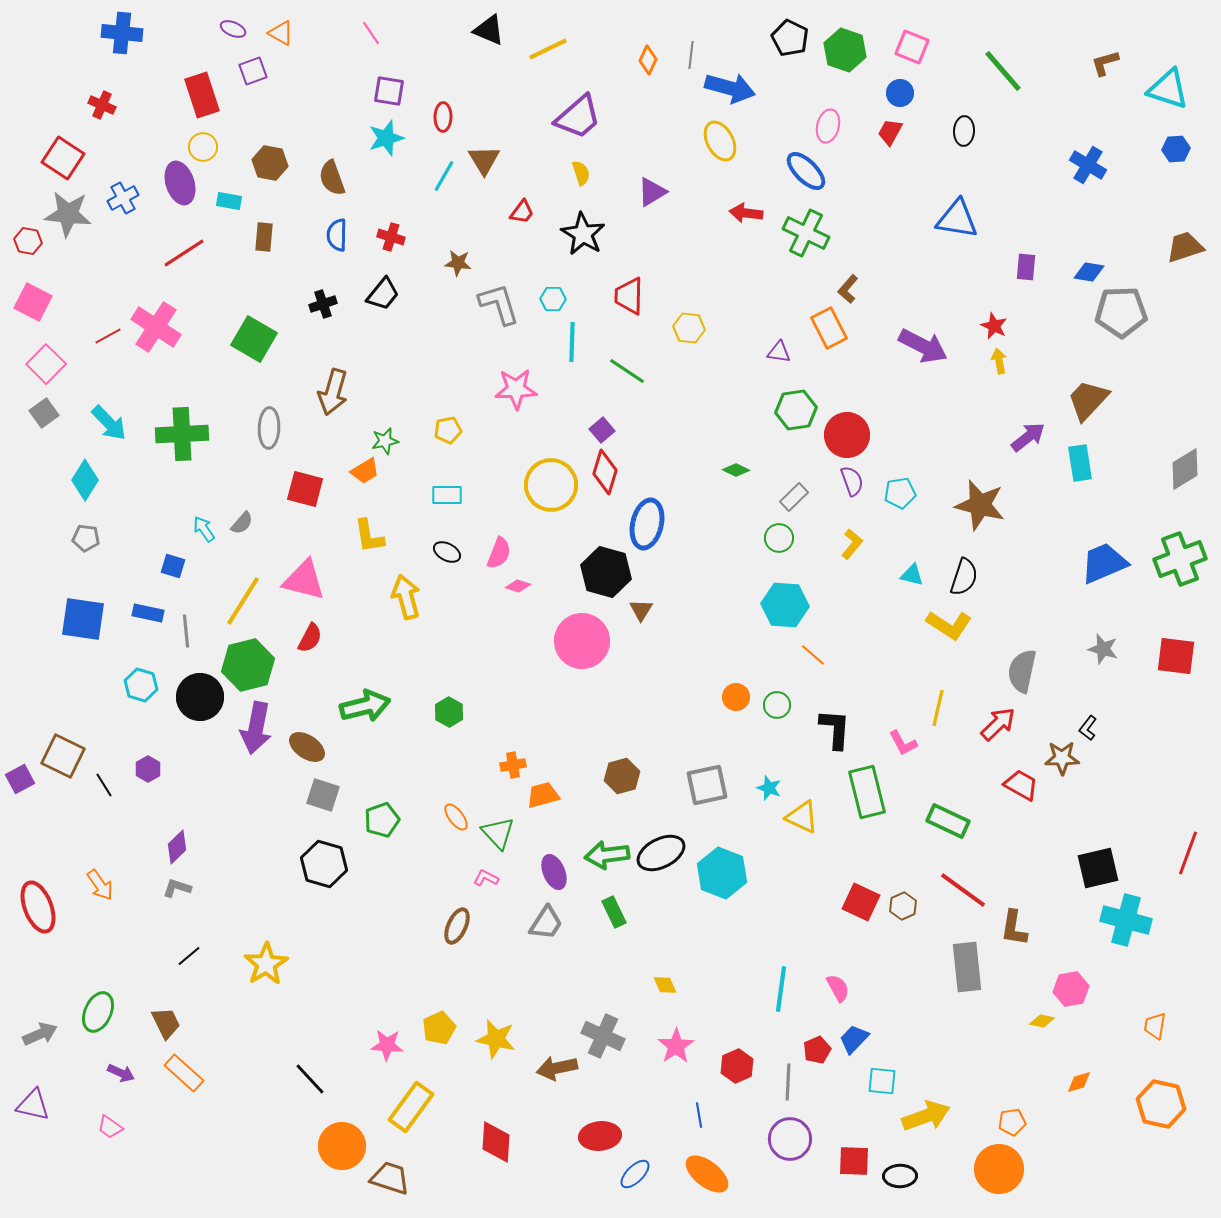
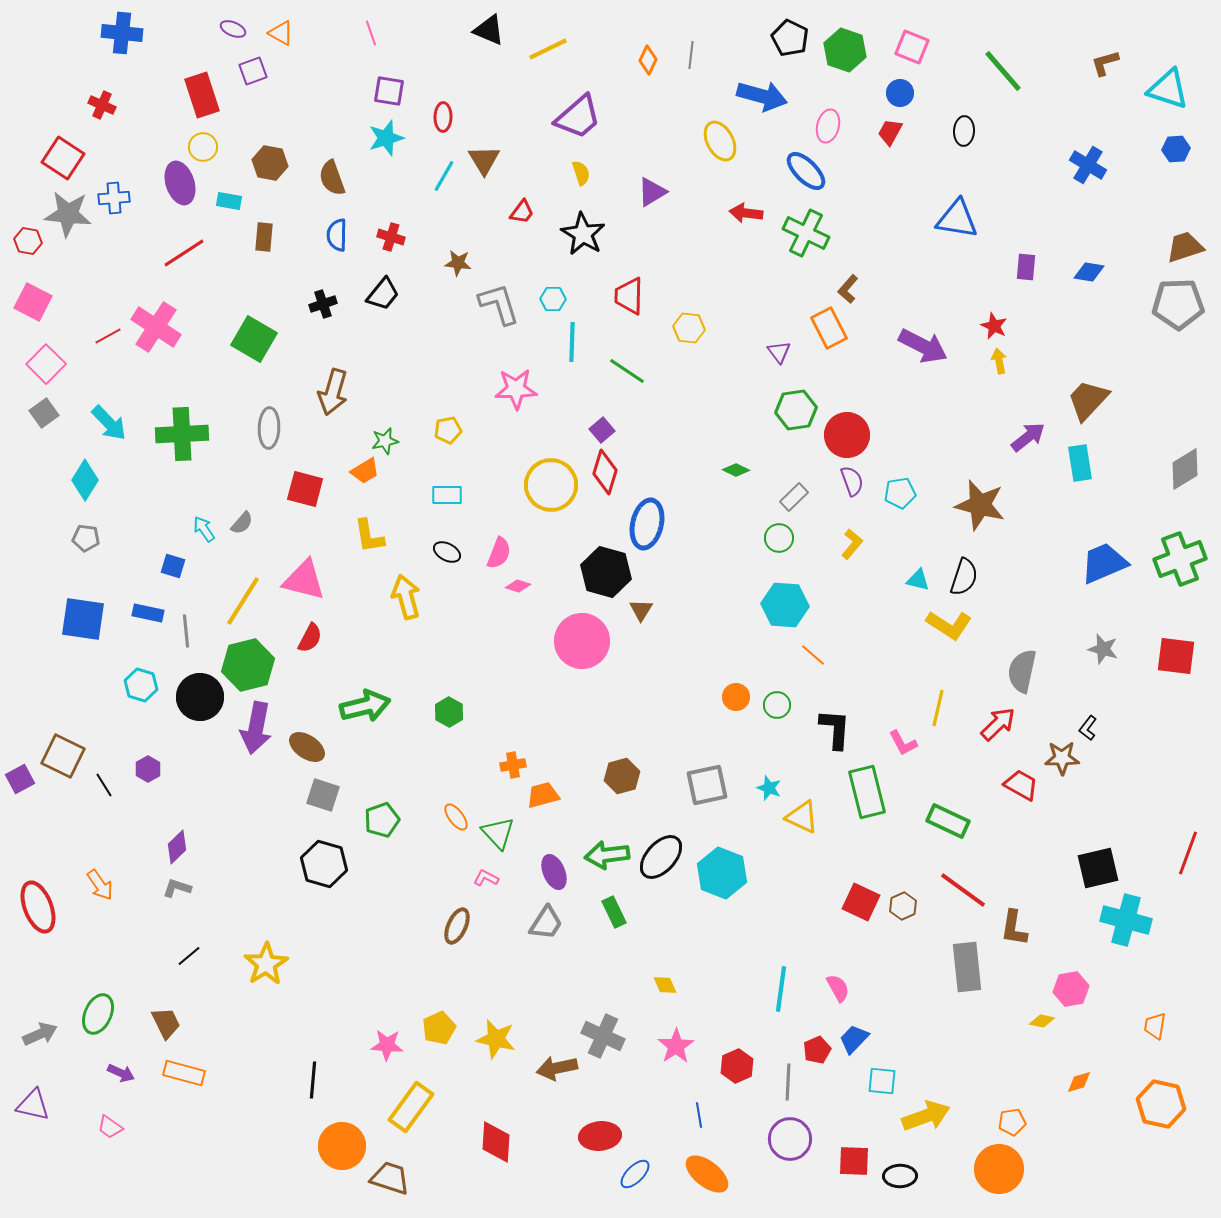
pink line at (371, 33): rotated 15 degrees clockwise
blue arrow at (730, 88): moved 32 px right, 8 px down
blue cross at (123, 198): moved 9 px left; rotated 24 degrees clockwise
gray pentagon at (1121, 312): moved 57 px right, 8 px up
purple triangle at (779, 352): rotated 45 degrees clockwise
cyan triangle at (912, 575): moved 6 px right, 5 px down
black ellipse at (661, 853): moved 4 px down; rotated 21 degrees counterclockwise
green ellipse at (98, 1012): moved 2 px down
orange rectangle at (184, 1073): rotated 27 degrees counterclockwise
black line at (310, 1079): moved 3 px right, 1 px down; rotated 48 degrees clockwise
